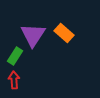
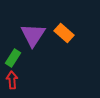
green rectangle: moved 2 px left, 2 px down
red arrow: moved 2 px left
